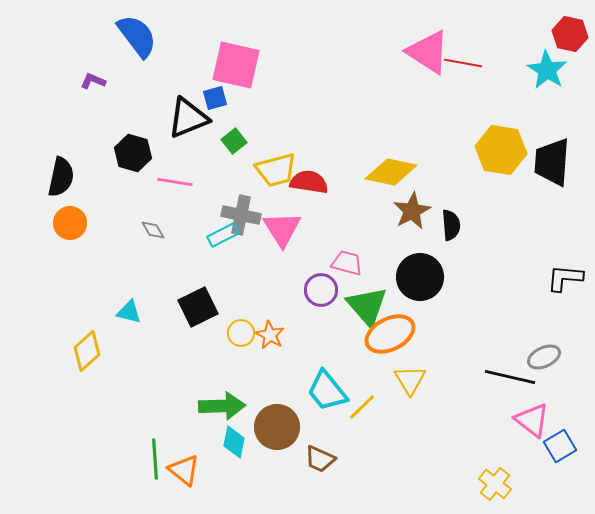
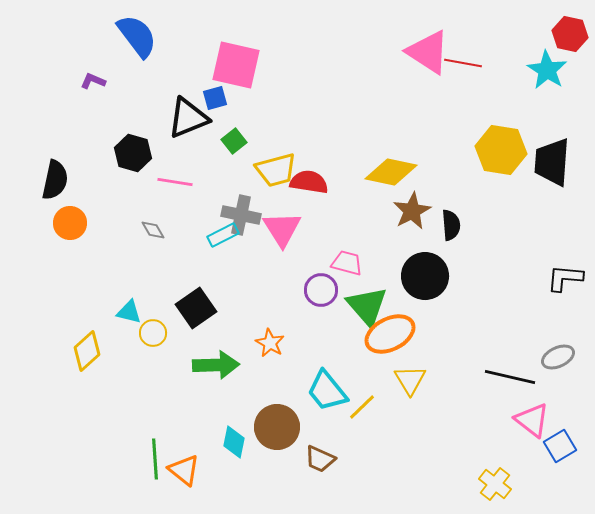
black semicircle at (61, 177): moved 6 px left, 3 px down
black circle at (420, 277): moved 5 px right, 1 px up
black square at (198, 307): moved 2 px left, 1 px down; rotated 9 degrees counterclockwise
yellow circle at (241, 333): moved 88 px left
orange star at (270, 335): moved 8 px down
gray ellipse at (544, 357): moved 14 px right
green arrow at (222, 406): moved 6 px left, 41 px up
